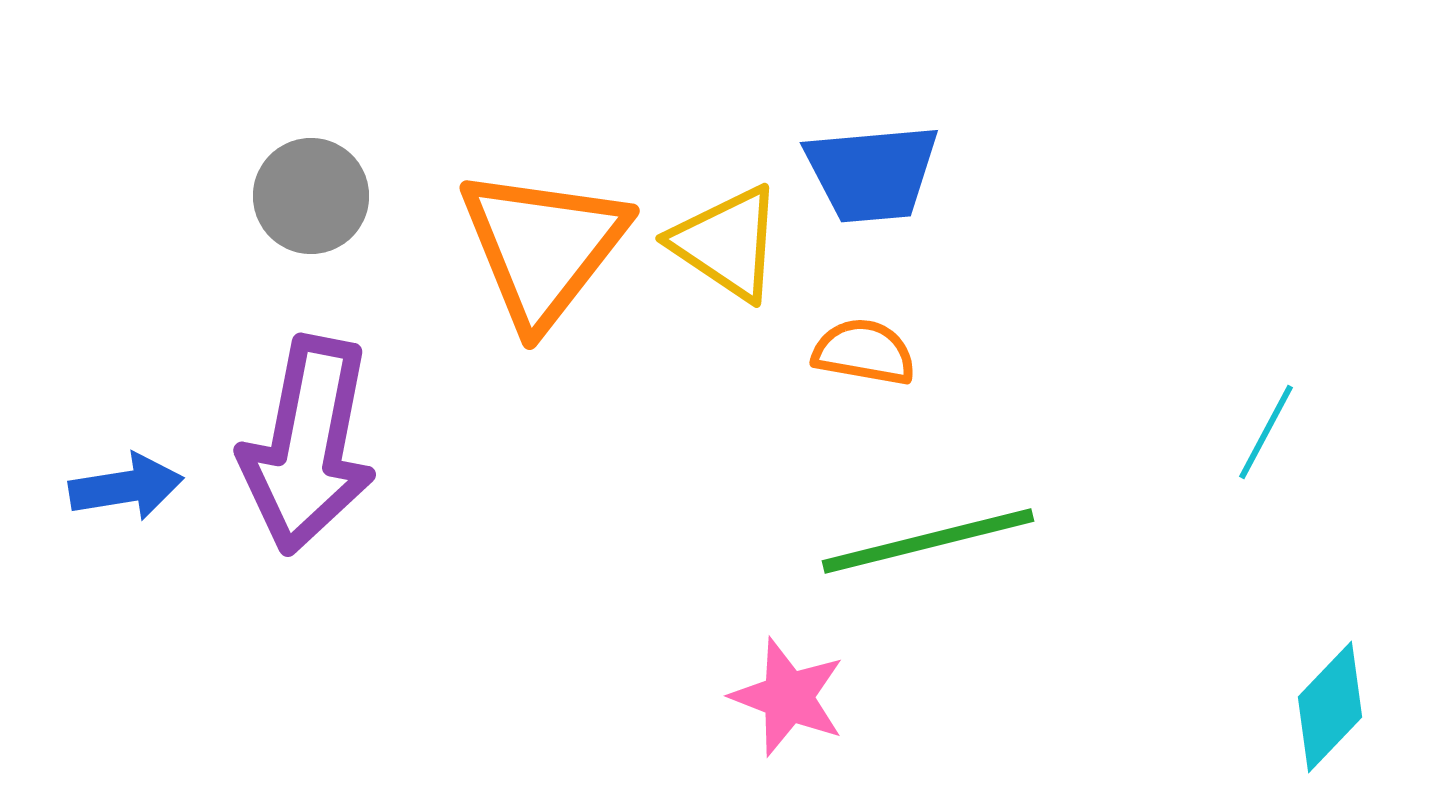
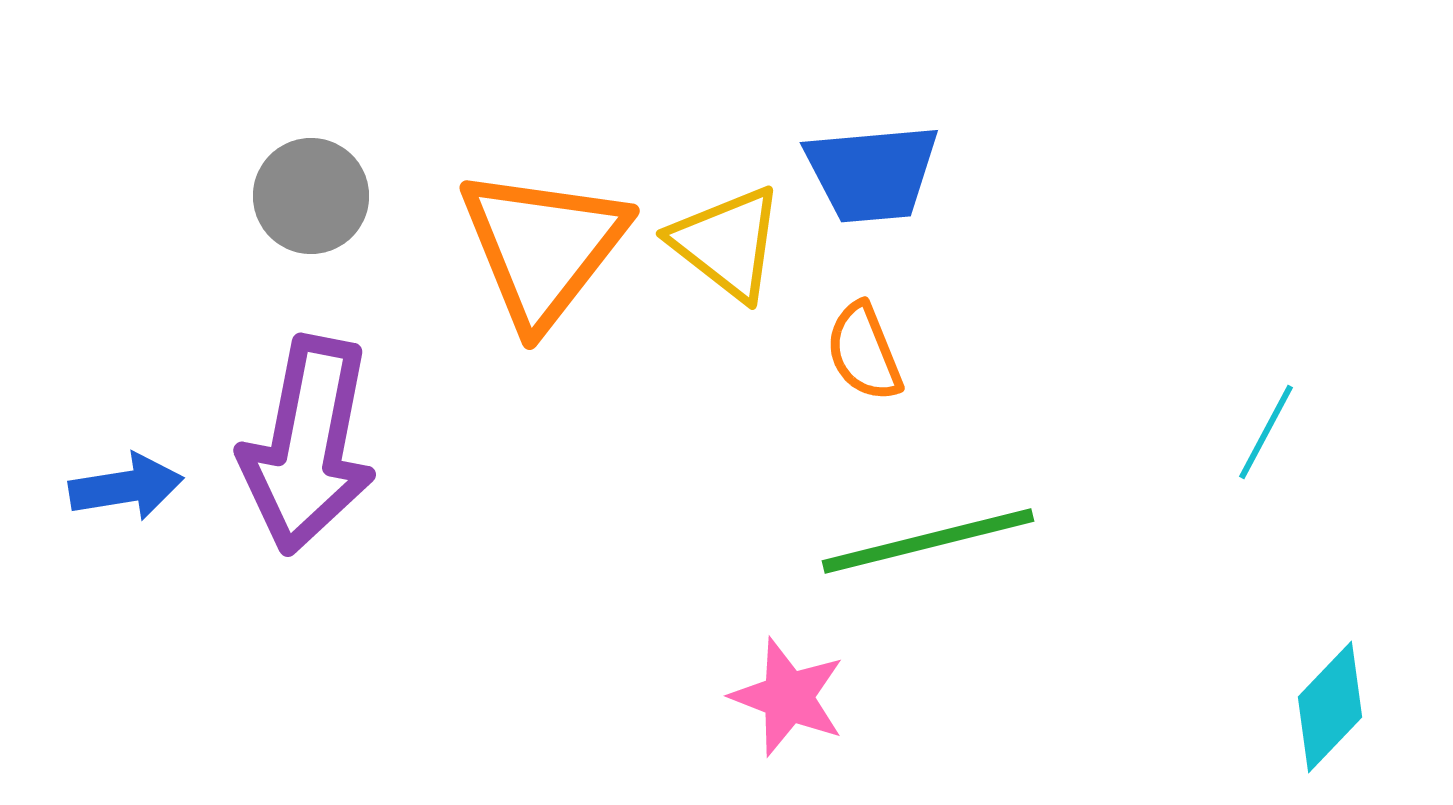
yellow triangle: rotated 4 degrees clockwise
orange semicircle: rotated 122 degrees counterclockwise
